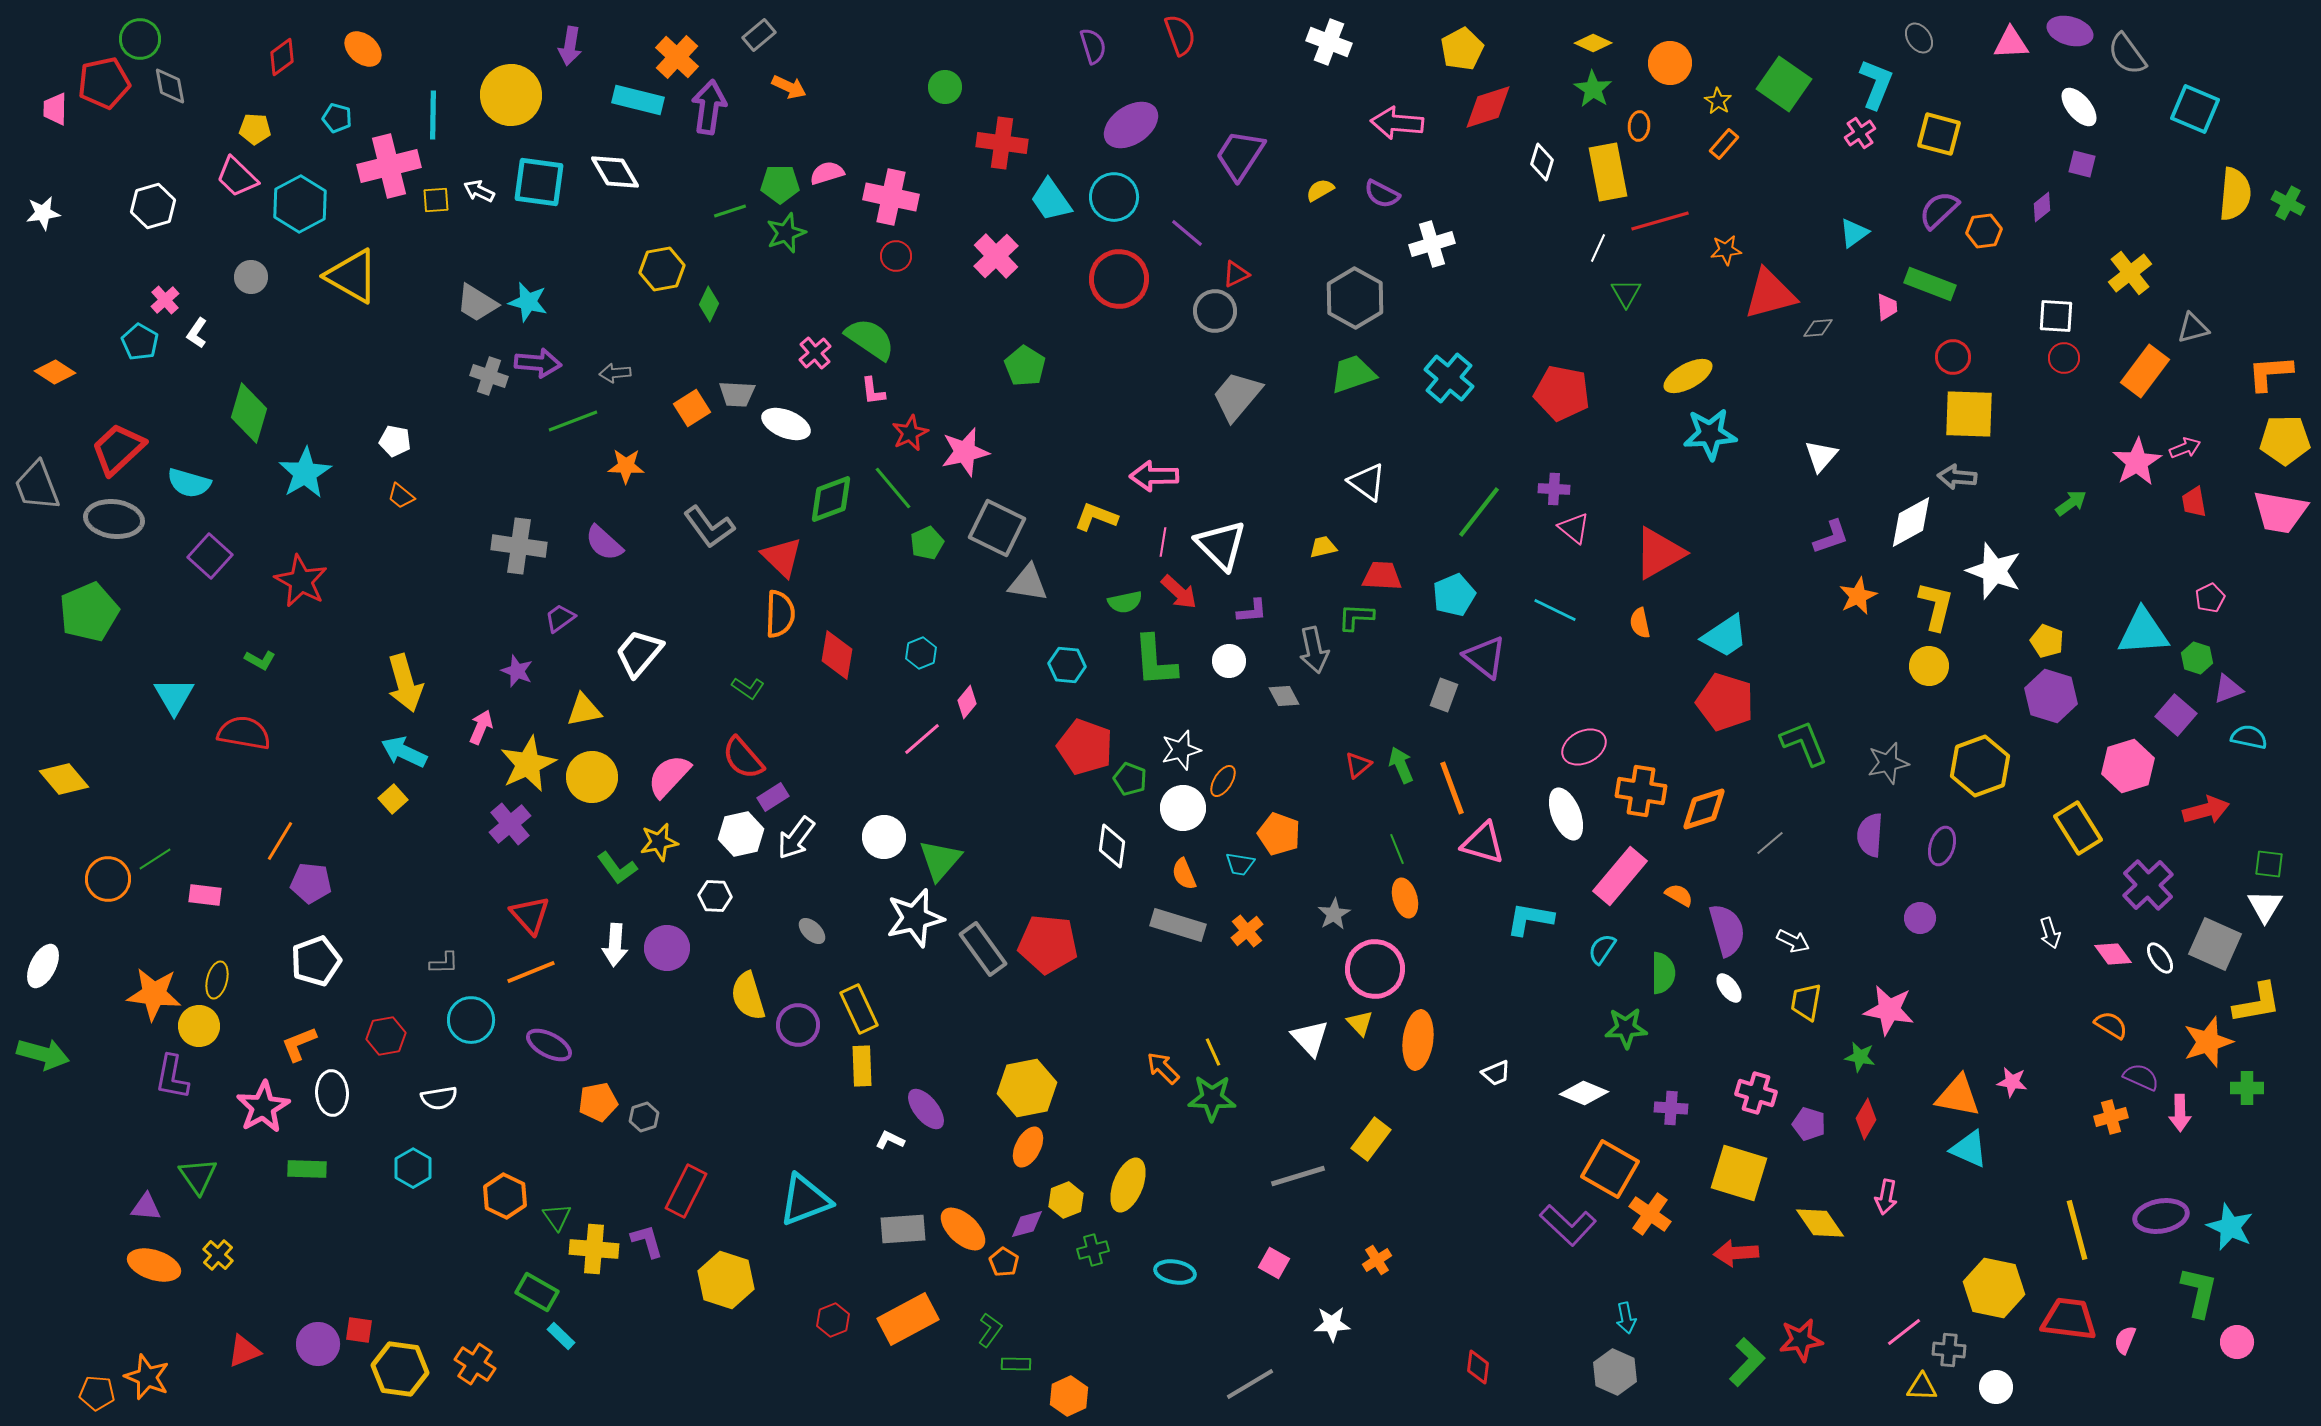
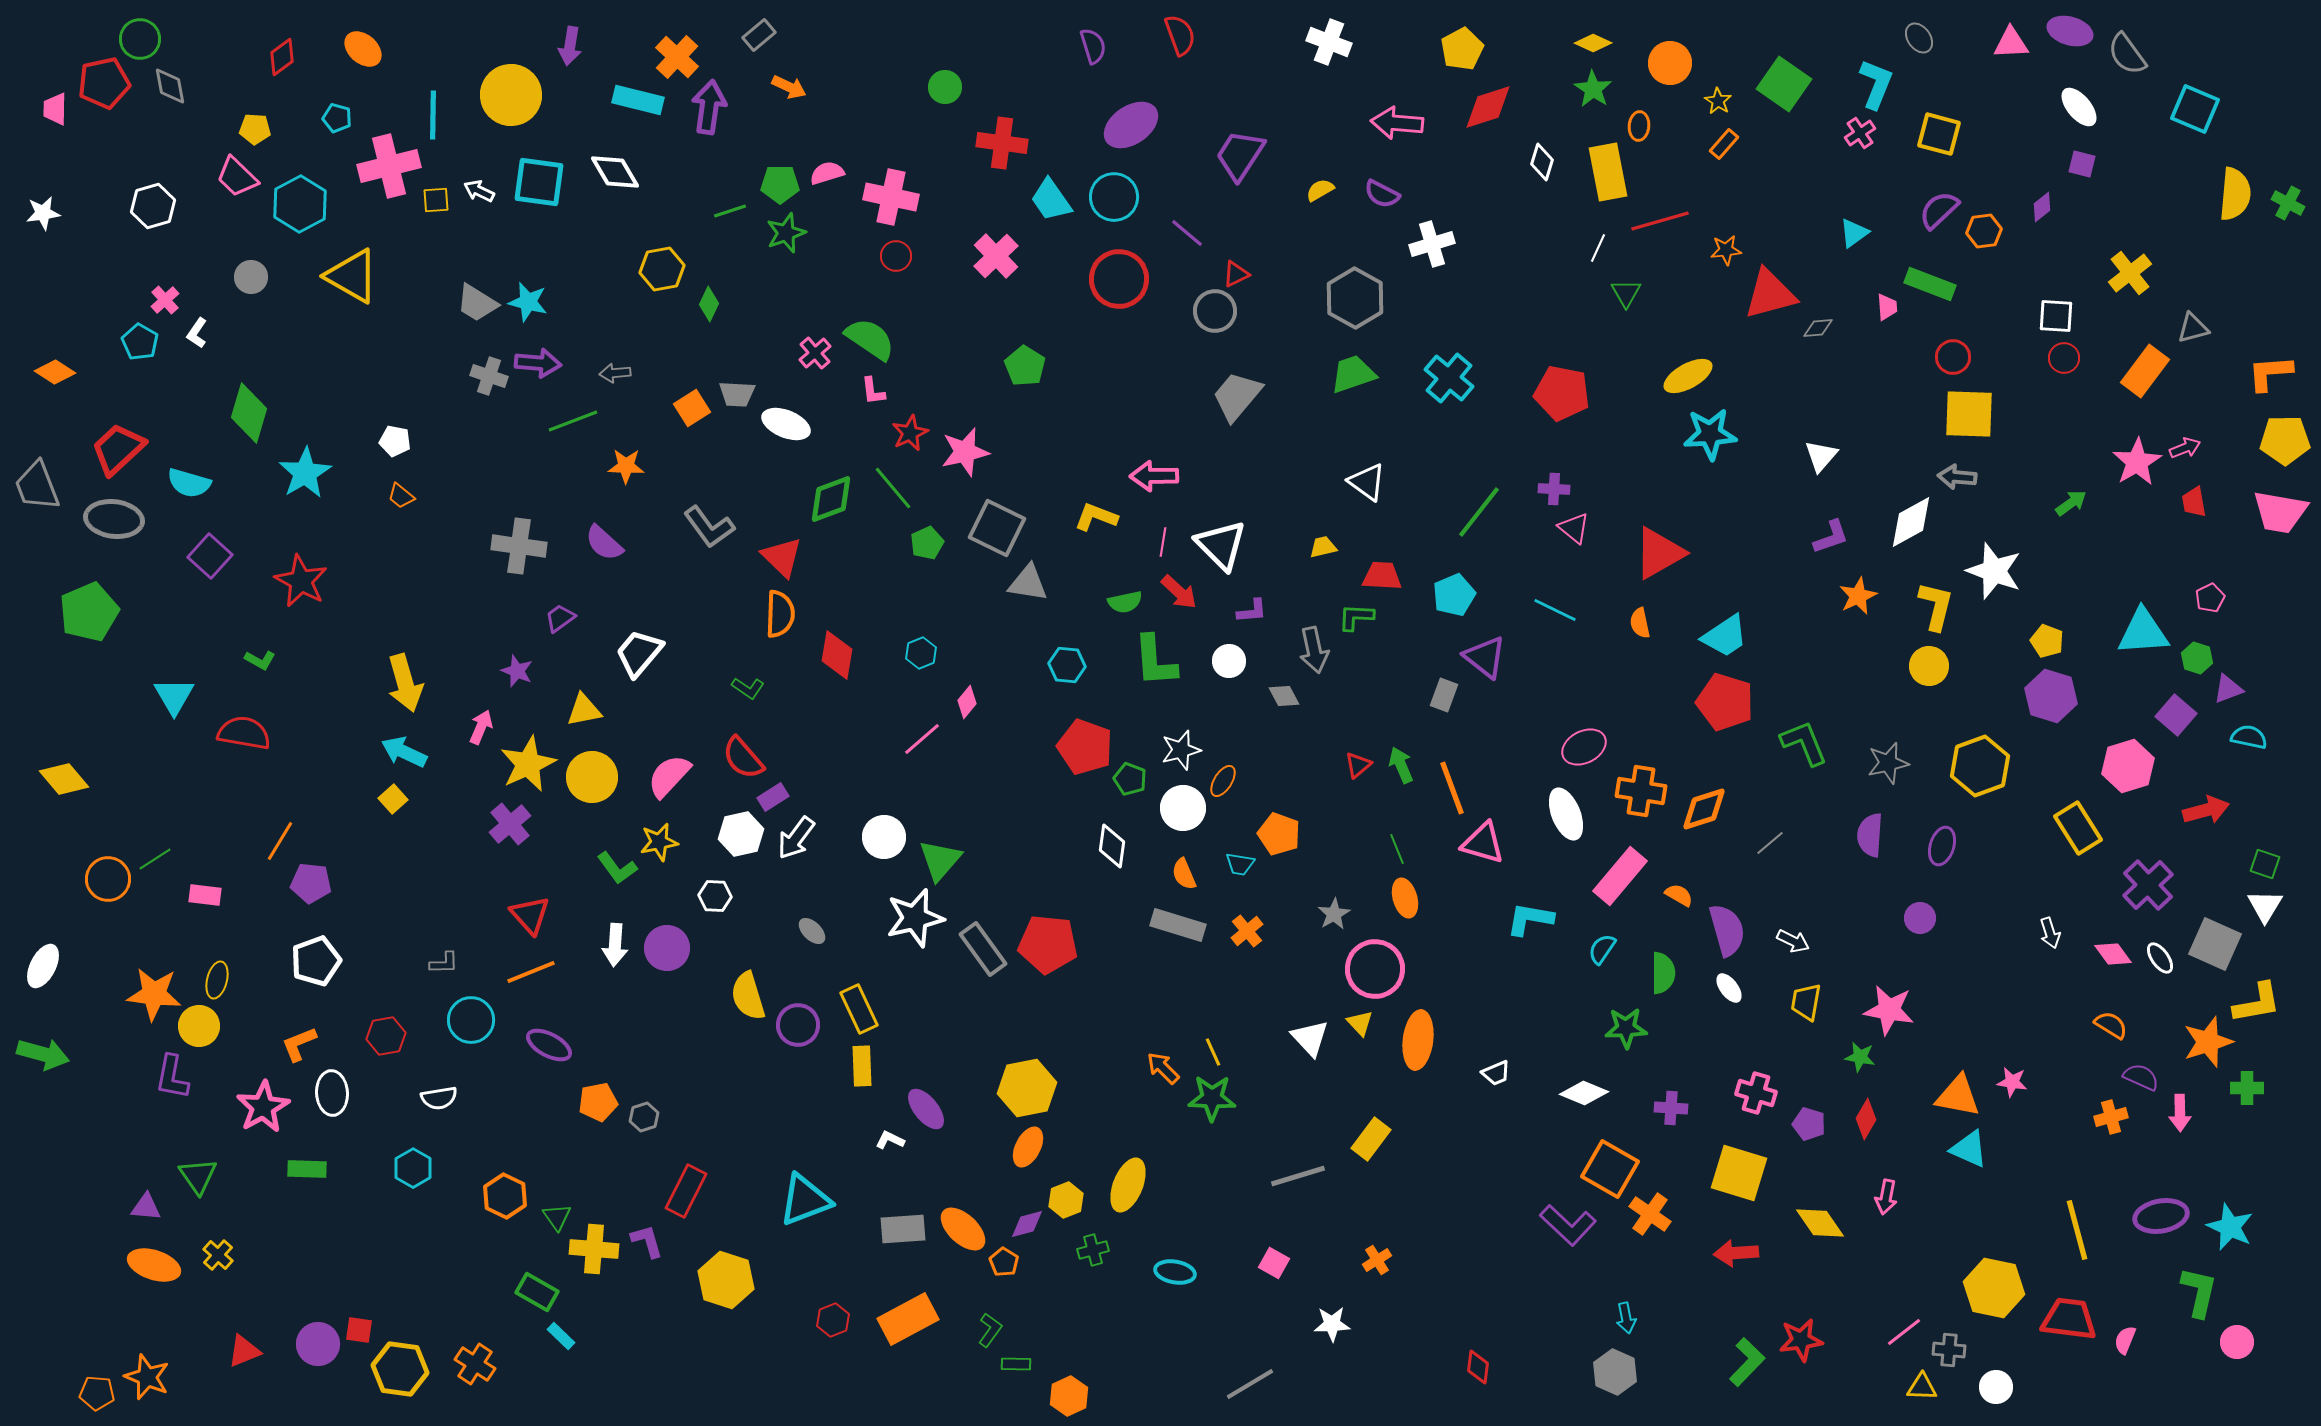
green square at (2269, 864): moved 4 px left; rotated 12 degrees clockwise
